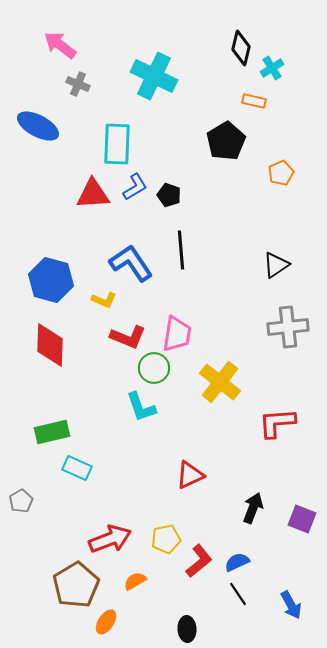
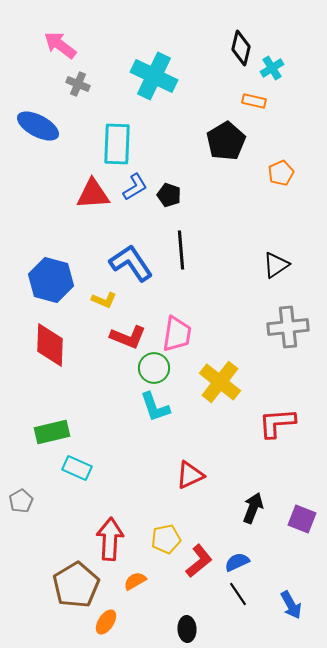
cyan L-shape at (141, 407): moved 14 px right
red arrow at (110, 539): rotated 66 degrees counterclockwise
